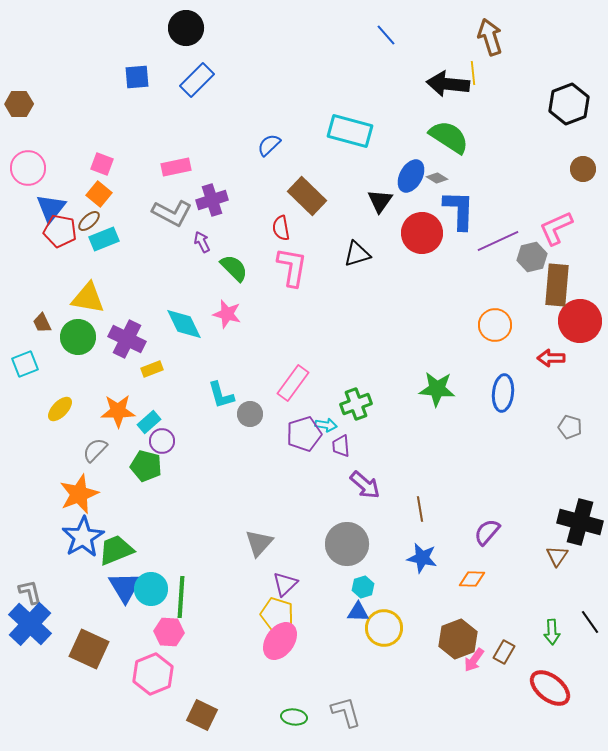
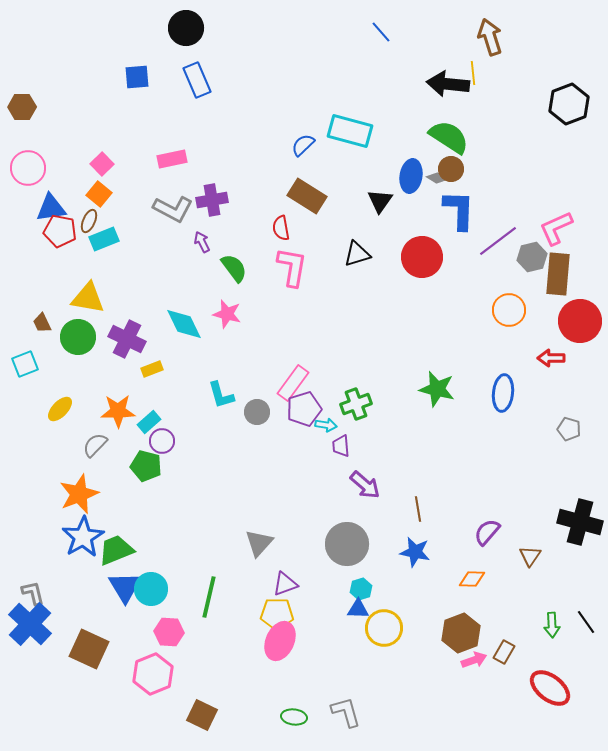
blue line at (386, 35): moved 5 px left, 3 px up
blue rectangle at (197, 80): rotated 68 degrees counterclockwise
brown hexagon at (19, 104): moved 3 px right, 3 px down
blue semicircle at (269, 145): moved 34 px right
pink square at (102, 164): rotated 25 degrees clockwise
pink rectangle at (176, 167): moved 4 px left, 8 px up
brown circle at (583, 169): moved 132 px left
blue ellipse at (411, 176): rotated 20 degrees counterclockwise
brown rectangle at (307, 196): rotated 12 degrees counterclockwise
purple cross at (212, 200): rotated 8 degrees clockwise
blue triangle at (51, 208): rotated 44 degrees clockwise
gray L-shape at (172, 213): moved 1 px right, 4 px up
brown ellipse at (89, 221): rotated 25 degrees counterclockwise
red circle at (422, 233): moved 24 px down
purple line at (498, 241): rotated 12 degrees counterclockwise
green semicircle at (234, 268): rotated 8 degrees clockwise
brown rectangle at (557, 285): moved 1 px right, 11 px up
orange circle at (495, 325): moved 14 px right, 15 px up
green star at (437, 389): rotated 9 degrees clockwise
gray circle at (250, 414): moved 7 px right, 2 px up
gray pentagon at (570, 427): moved 1 px left, 2 px down
purple pentagon at (304, 434): moved 25 px up
gray semicircle at (95, 450): moved 5 px up
brown line at (420, 509): moved 2 px left
brown triangle at (557, 556): moved 27 px left
blue star at (422, 558): moved 7 px left, 6 px up
purple triangle at (285, 584): rotated 24 degrees clockwise
cyan hexagon at (363, 587): moved 2 px left, 2 px down
gray L-shape at (30, 592): moved 3 px right, 1 px down
green line at (181, 597): moved 28 px right; rotated 9 degrees clockwise
blue triangle at (358, 612): moved 3 px up
yellow pentagon at (277, 614): rotated 16 degrees counterclockwise
black line at (590, 622): moved 4 px left
green arrow at (552, 632): moved 7 px up
brown hexagon at (458, 639): moved 3 px right, 6 px up
pink ellipse at (280, 641): rotated 12 degrees counterclockwise
pink arrow at (474, 660): rotated 145 degrees counterclockwise
